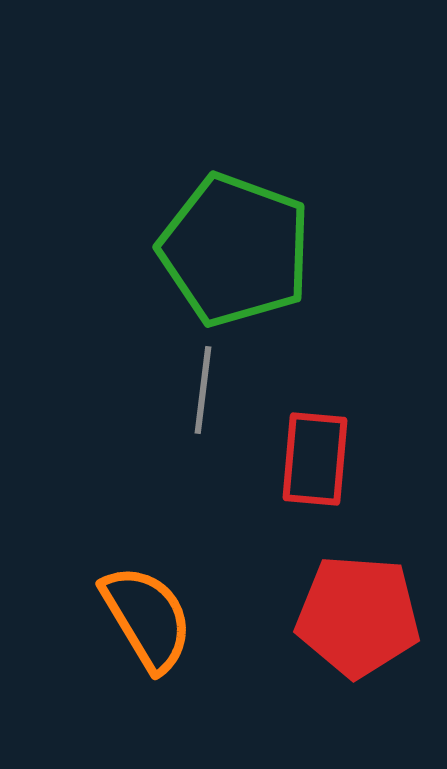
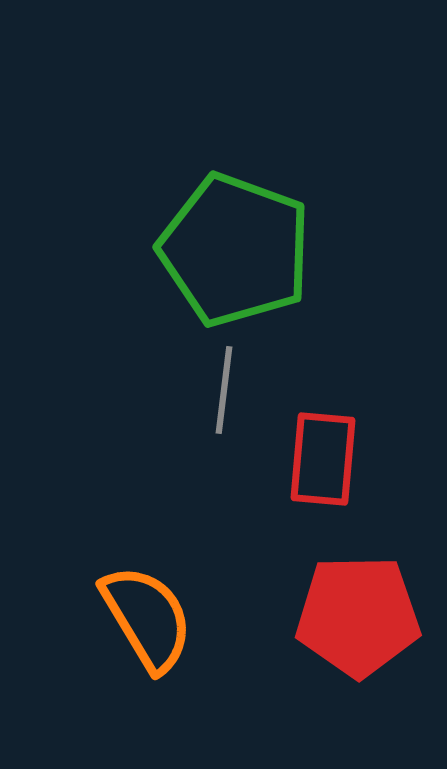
gray line: moved 21 px right
red rectangle: moved 8 px right
red pentagon: rotated 5 degrees counterclockwise
